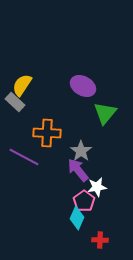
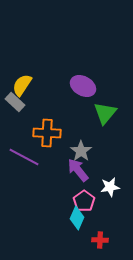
white star: moved 13 px right
